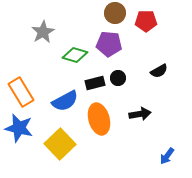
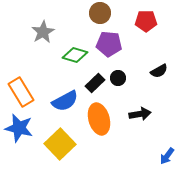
brown circle: moved 15 px left
black rectangle: rotated 30 degrees counterclockwise
